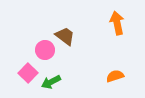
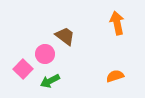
pink circle: moved 4 px down
pink square: moved 5 px left, 4 px up
green arrow: moved 1 px left, 1 px up
